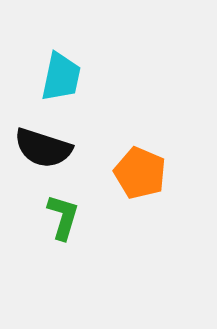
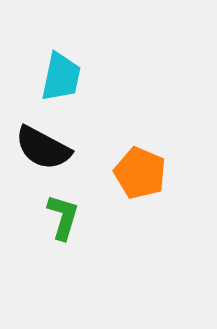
black semicircle: rotated 10 degrees clockwise
